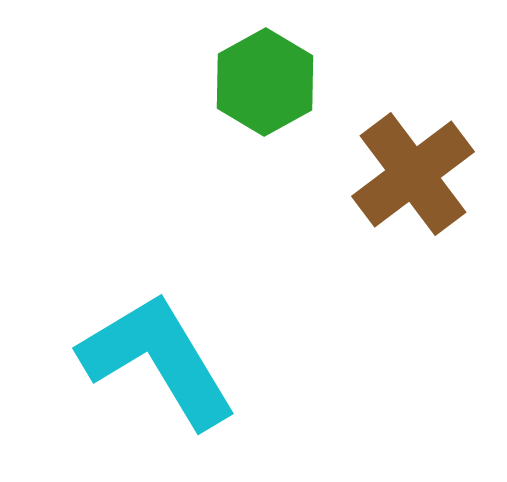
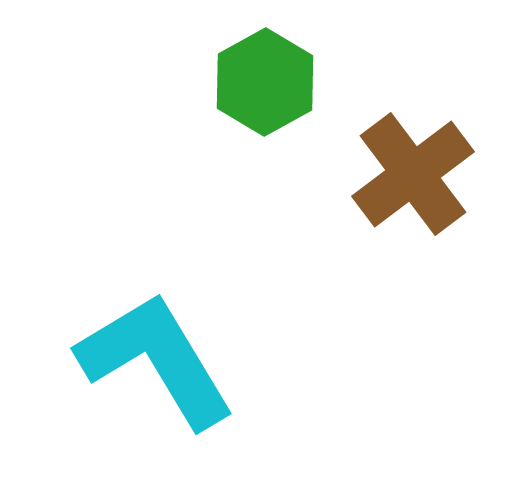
cyan L-shape: moved 2 px left
